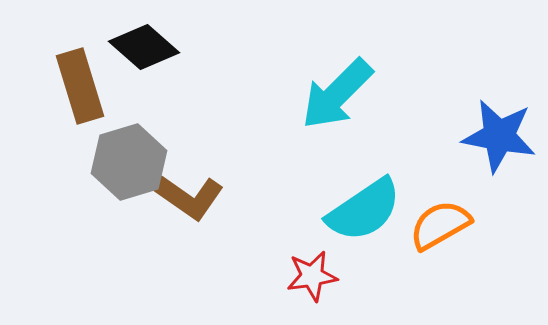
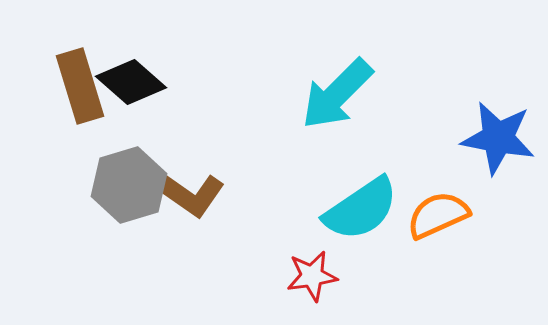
black diamond: moved 13 px left, 35 px down
blue star: moved 1 px left, 2 px down
gray hexagon: moved 23 px down
brown L-shape: moved 1 px right, 3 px up
cyan semicircle: moved 3 px left, 1 px up
orange semicircle: moved 2 px left, 10 px up; rotated 6 degrees clockwise
